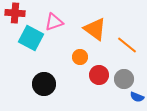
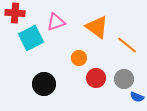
pink triangle: moved 2 px right
orange triangle: moved 2 px right, 2 px up
cyan square: rotated 35 degrees clockwise
orange circle: moved 1 px left, 1 px down
red circle: moved 3 px left, 3 px down
